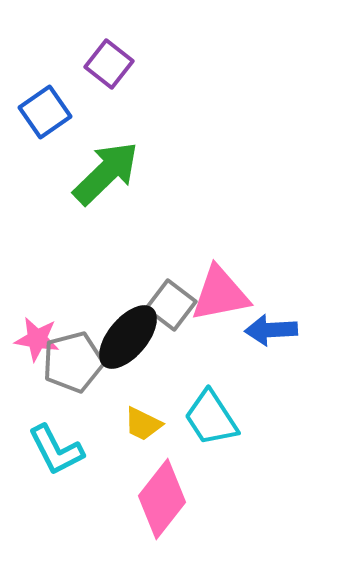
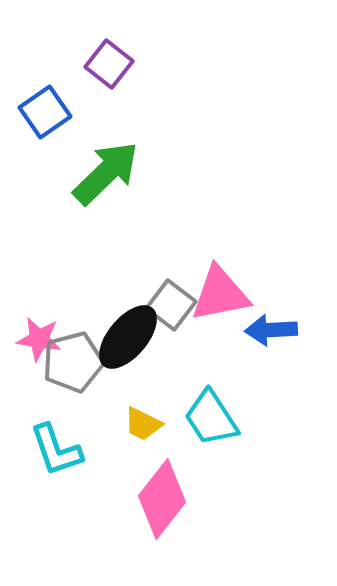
pink star: moved 2 px right
cyan L-shape: rotated 8 degrees clockwise
